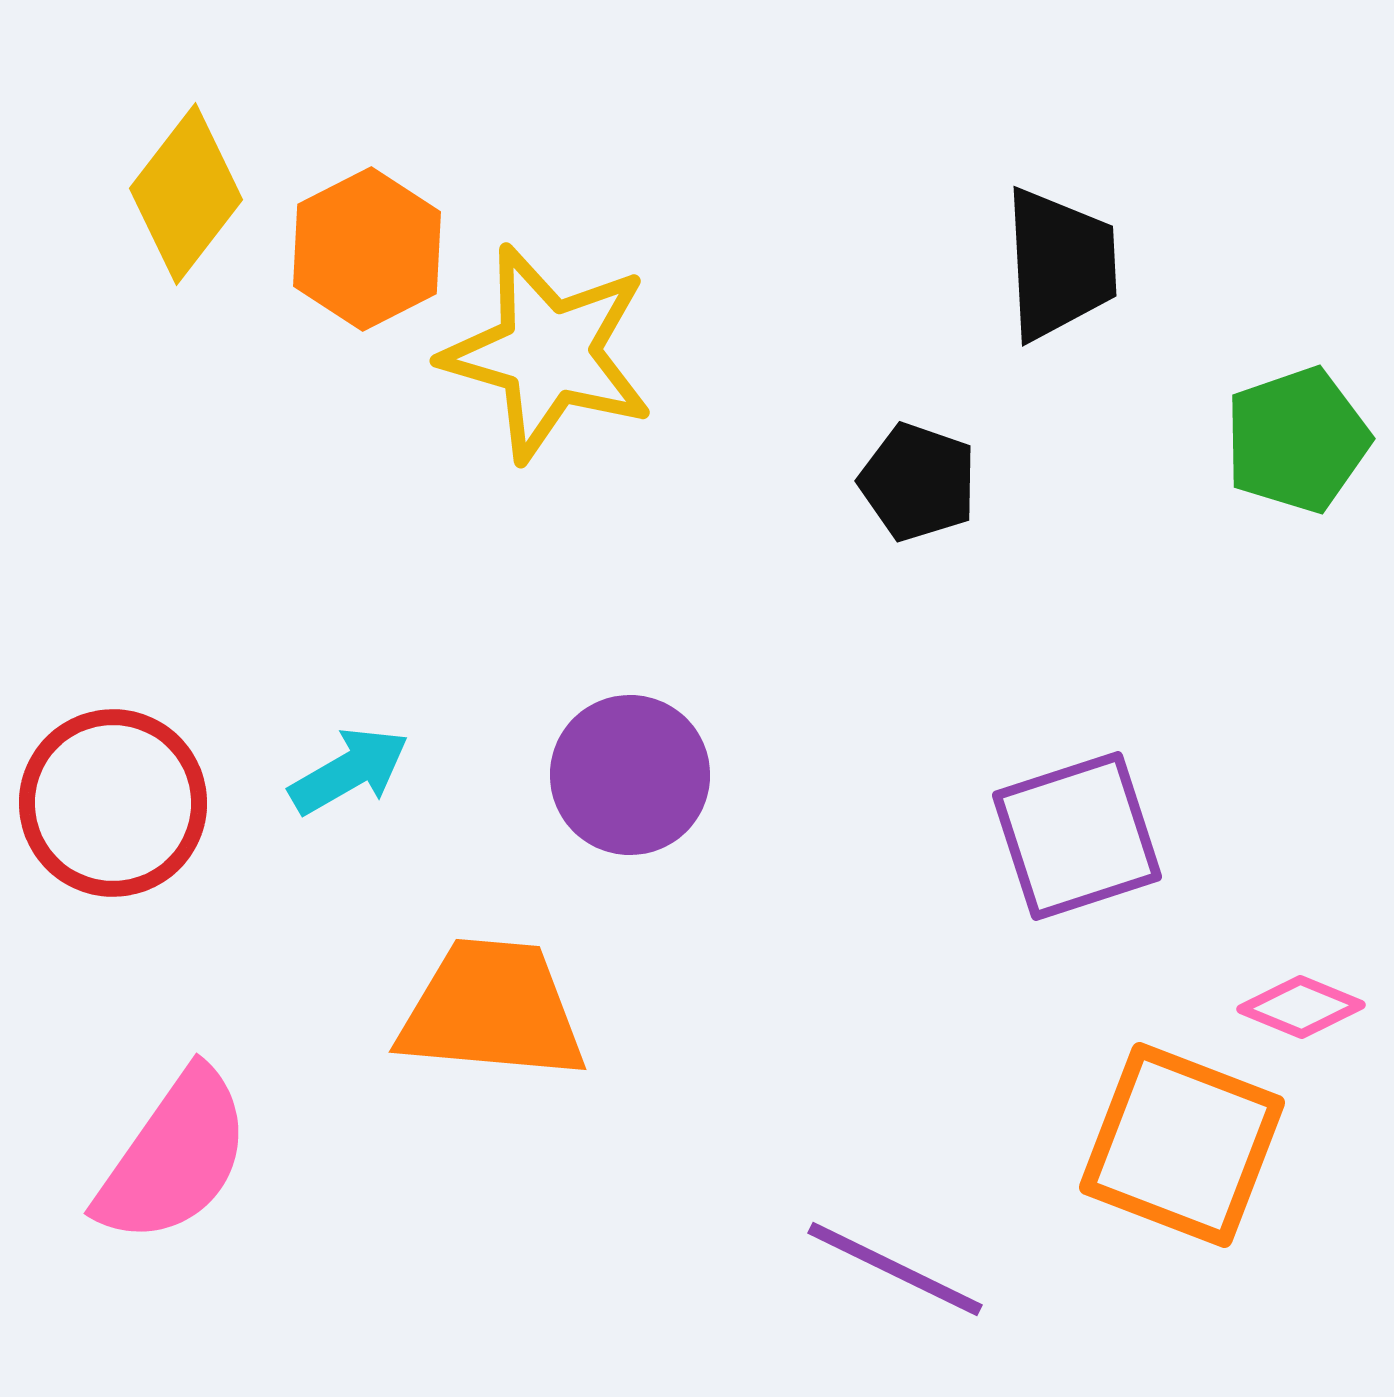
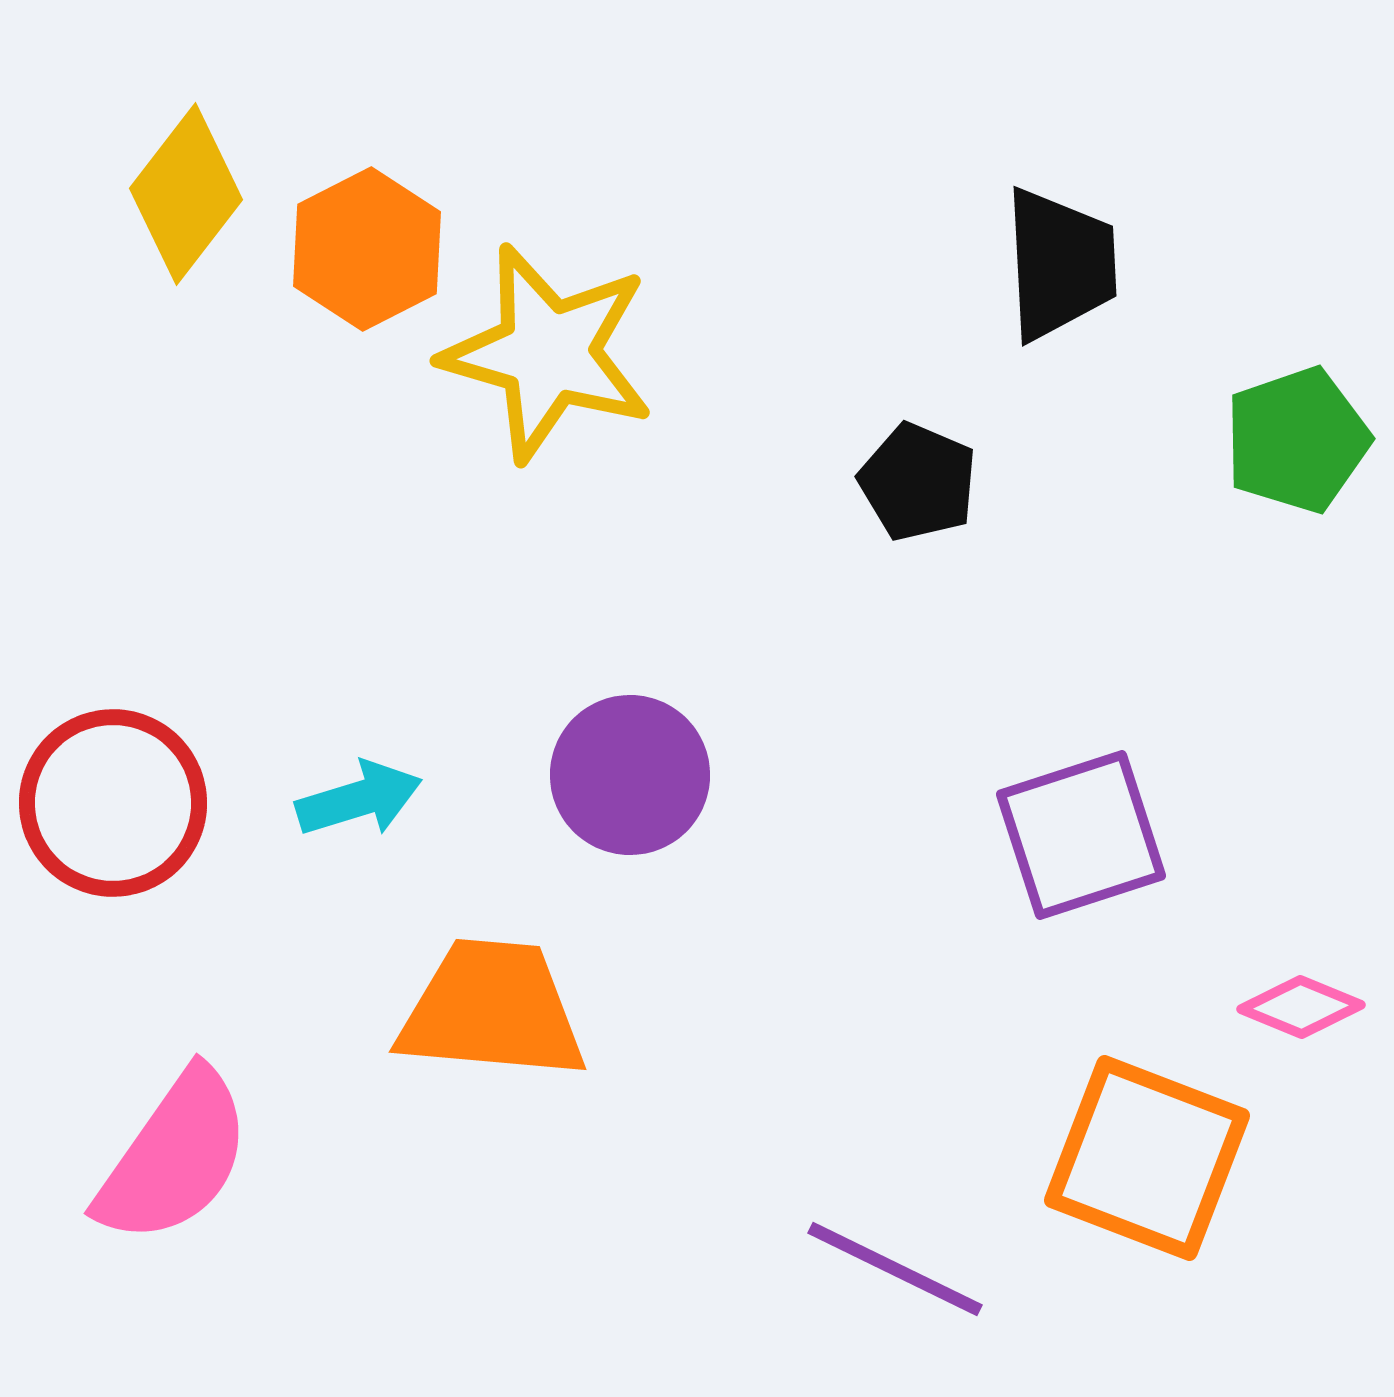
black pentagon: rotated 4 degrees clockwise
cyan arrow: moved 10 px right, 28 px down; rotated 13 degrees clockwise
purple square: moved 4 px right, 1 px up
orange square: moved 35 px left, 13 px down
